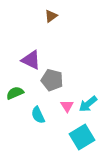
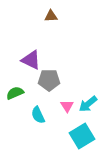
brown triangle: rotated 32 degrees clockwise
gray pentagon: moved 3 px left; rotated 15 degrees counterclockwise
cyan square: moved 1 px up
